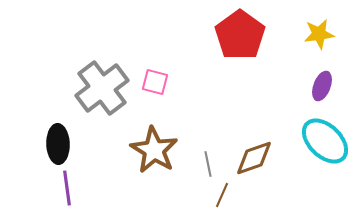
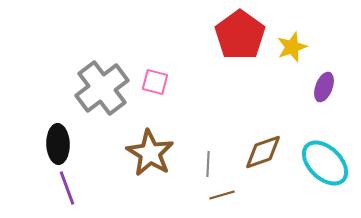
yellow star: moved 27 px left, 13 px down; rotated 12 degrees counterclockwise
purple ellipse: moved 2 px right, 1 px down
cyan ellipse: moved 22 px down
brown star: moved 4 px left, 3 px down
brown diamond: moved 9 px right, 6 px up
gray line: rotated 15 degrees clockwise
purple line: rotated 12 degrees counterclockwise
brown line: rotated 50 degrees clockwise
